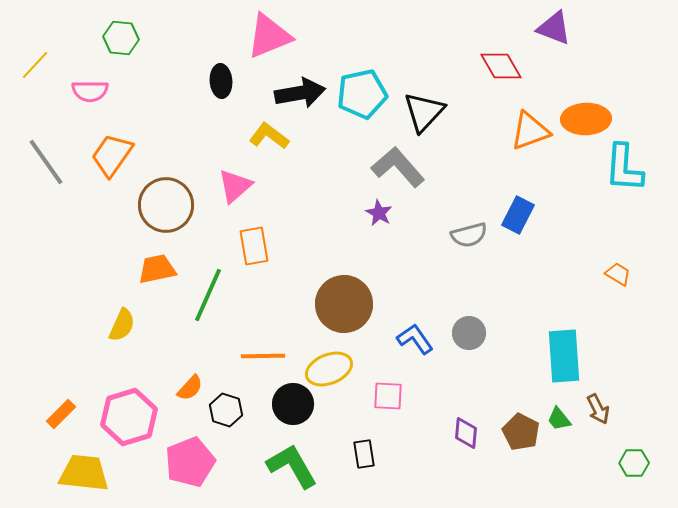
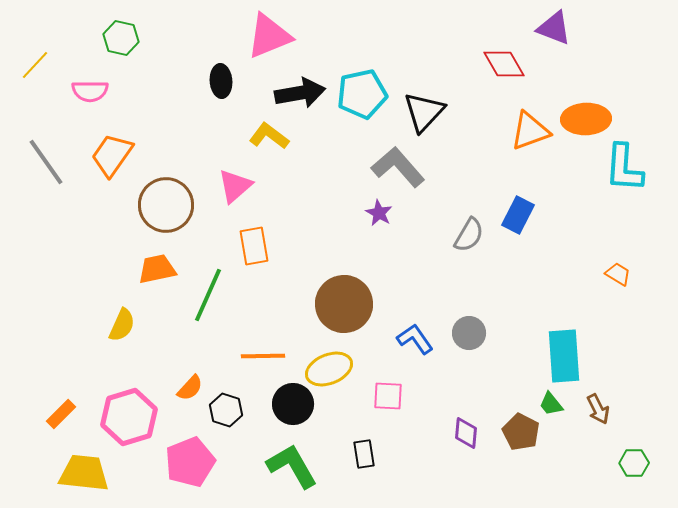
green hexagon at (121, 38): rotated 8 degrees clockwise
red diamond at (501, 66): moved 3 px right, 2 px up
gray semicircle at (469, 235): rotated 45 degrees counterclockwise
green trapezoid at (559, 419): moved 8 px left, 15 px up
